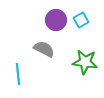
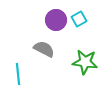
cyan square: moved 2 px left, 1 px up
